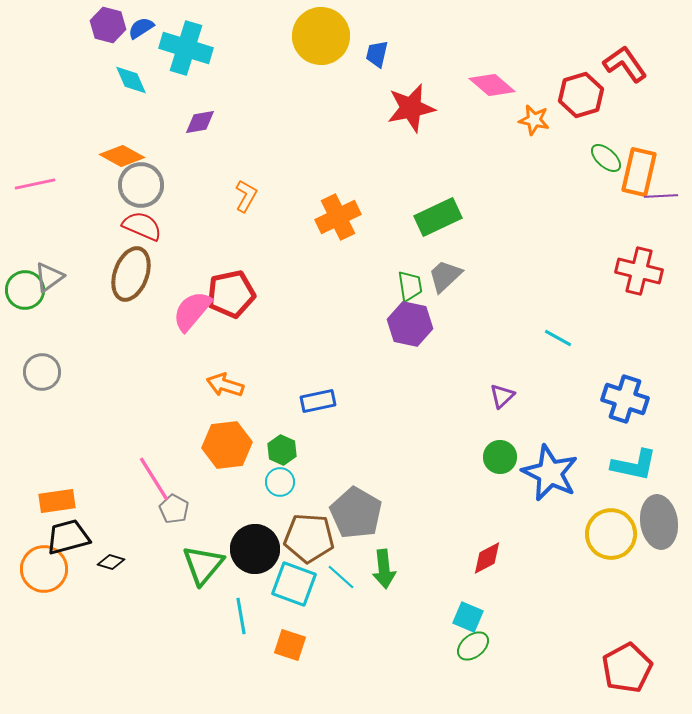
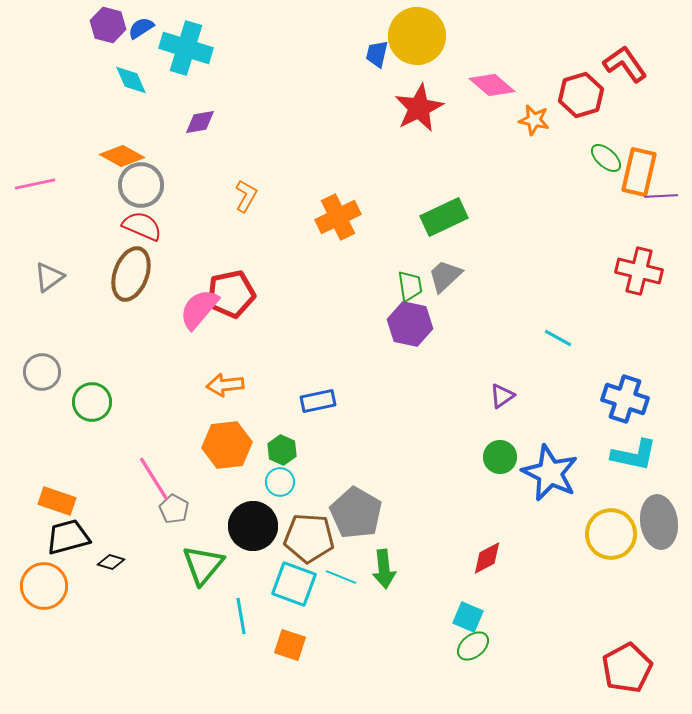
yellow circle at (321, 36): moved 96 px right
red star at (411, 108): moved 8 px right; rotated 15 degrees counterclockwise
green rectangle at (438, 217): moved 6 px right
green circle at (25, 290): moved 67 px right, 112 px down
pink semicircle at (192, 311): moved 7 px right, 2 px up
orange arrow at (225, 385): rotated 24 degrees counterclockwise
purple triangle at (502, 396): rotated 8 degrees clockwise
cyan L-shape at (634, 465): moved 10 px up
orange rectangle at (57, 501): rotated 27 degrees clockwise
black circle at (255, 549): moved 2 px left, 23 px up
orange circle at (44, 569): moved 17 px down
cyan line at (341, 577): rotated 20 degrees counterclockwise
